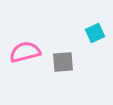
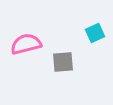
pink semicircle: moved 1 px right, 8 px up
